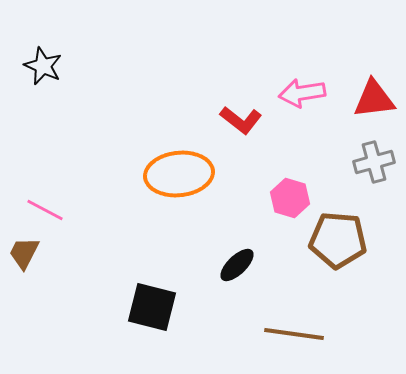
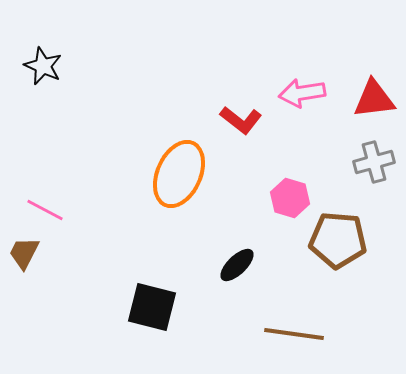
orange ellipse: rotated 60 degrees counterclockwise
